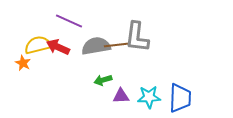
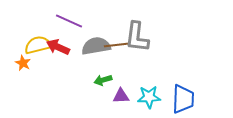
blue trapezoid: moved 3 px right, 1 px down
